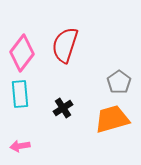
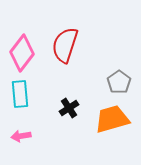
black cross: moved 6 px right
pink arrow: moved 1 px right, 10 px up
